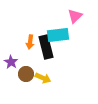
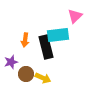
orange arrow: moved 5 px left, 2 px up
purple star: rotated 24 degrees clockwise
